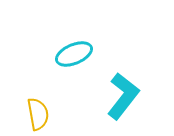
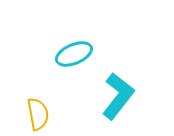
cyan L-shape: moved 5 px left
